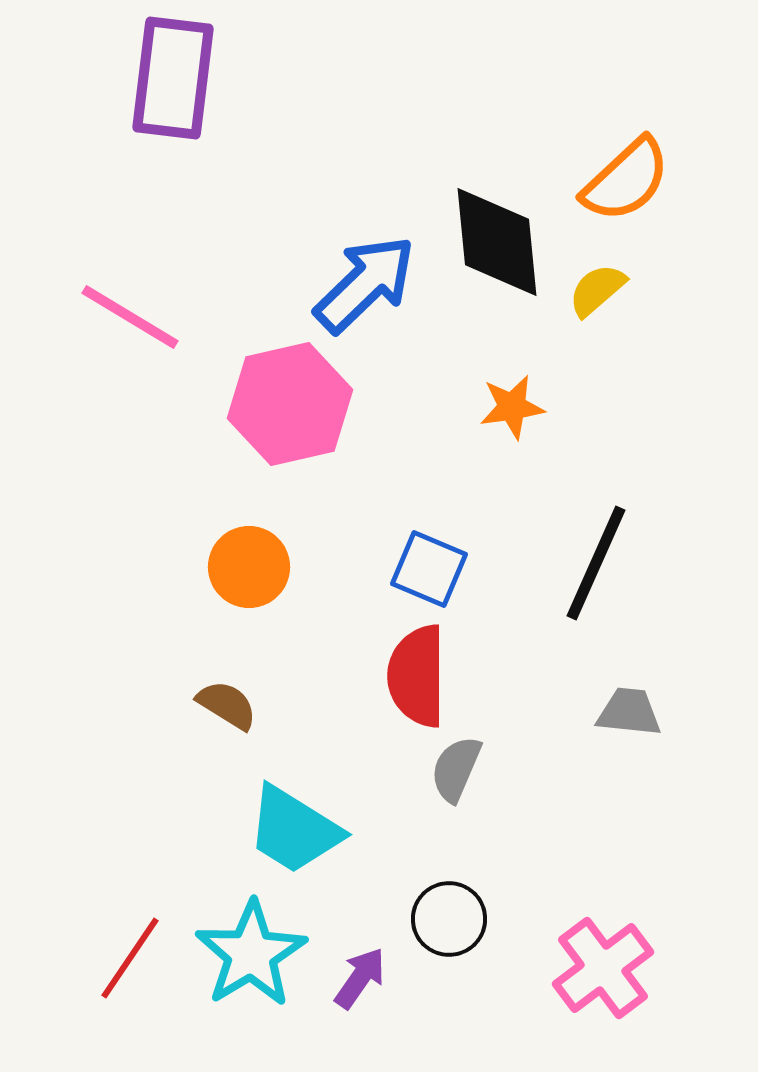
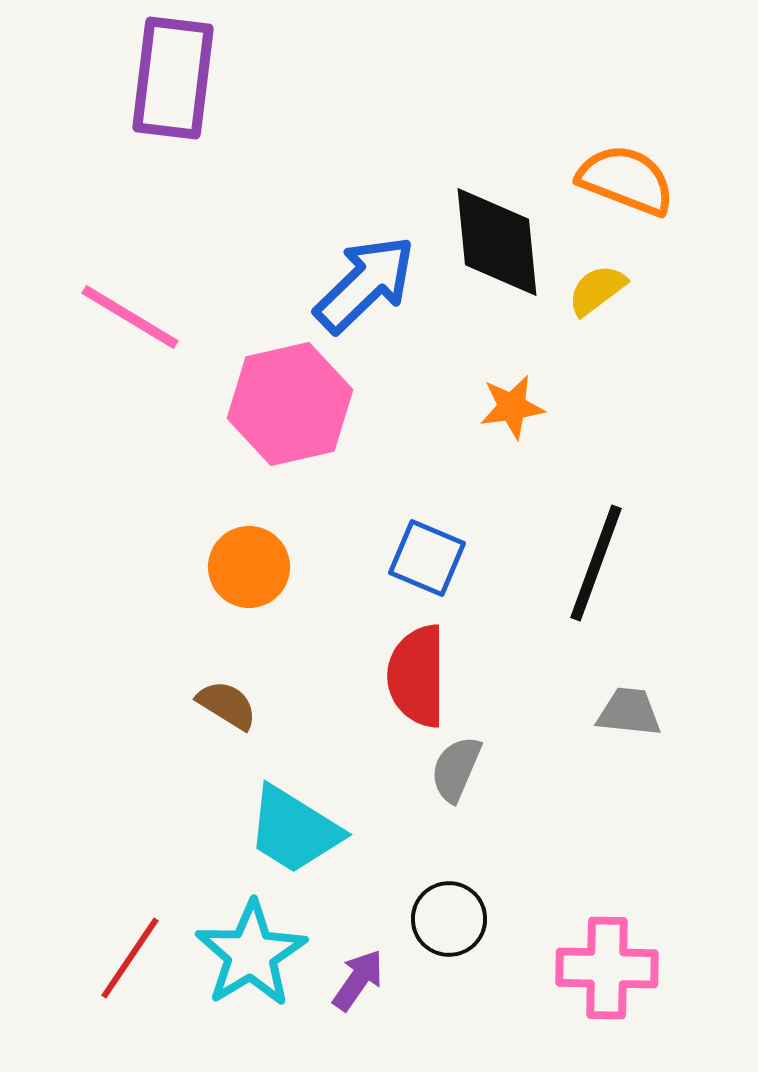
orange semicircle: rotated 116 degrees counterclockwise
yellow semicircle: rotated 4 degrees clockwise
black line: rotated 4 degrees counterclockwise
blue square: moved 2 px left, 11 px up
pink cross: moved 4 px right; rotated 38 degrees clockwise
purple arrow: moved 2 px left, 2 px down
